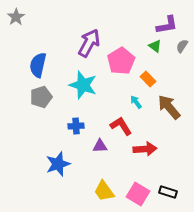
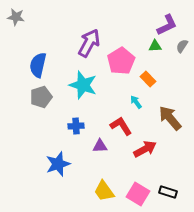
gray star: rotated 30 degrees counterclockwise
purple L-shape: rotated 15 degrees counterclockwise
green triangle: rotated 40 degrees counterclockwise
brown arrow: moved 1 px right, 11 px down
red arrow: rotated 25 degrees counterclockwise
